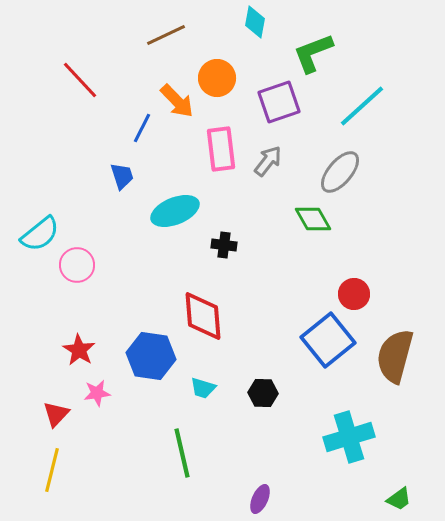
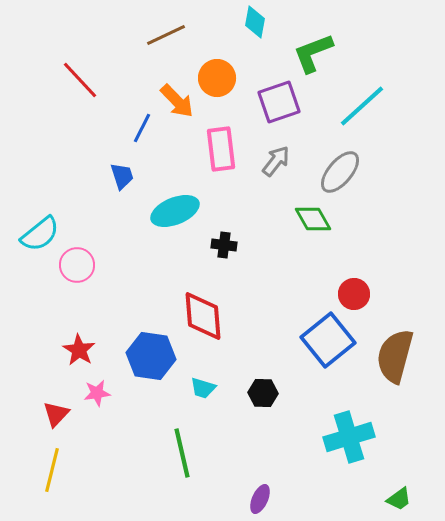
gray arrow: moved 8 px right
